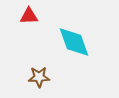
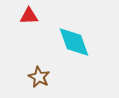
brown star: rotated 30 degrees clockwise
